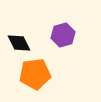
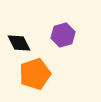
orange pentagon: rotated 12 degrees counterclockwise
